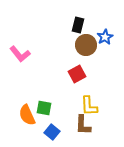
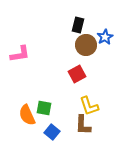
pink L-shape: rotated 60 degrees counterclockwise
yellow L-shape: rotated 15 degrees counterclockwise
